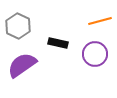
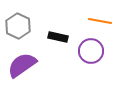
orange line: rotated 25 degrees clockwise
black rectangle: moved 6 px up
purple circle: moved 4 px left, 3 px up
